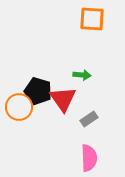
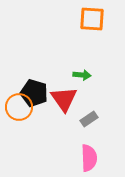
black pentagon: moved 4 px left, 2 px down
red triangle: moved 1 px right
